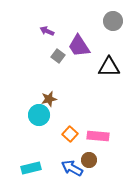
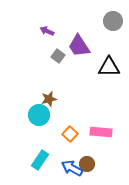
pink rectangle: moved 3 px right, 4 px up
brown circle: moved 2 px left, 4 px down
cyan rectangle: moved 9 px right, 8 px up; rotated 42 degrees counterclockwise
